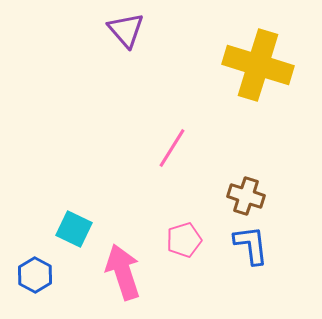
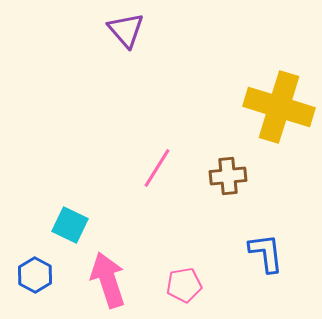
yellow cross: moved 21 px right, 42 px down
pink line: moved 15 px left, 20 px down
brown cross: moved 18 px left, 20 px up; rotated 24 degrees counterclockwise
cyan square: moved 4 px left, 4 px up
pink pentagon: moved 45 px down; rotated 8 degrees clockwise
blue L-shape: moved 15 px right, 8 px down
pink arrow: moved 15 px left, 8 px down
